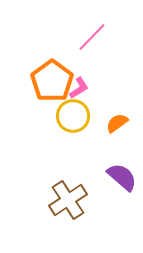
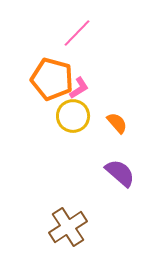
pink line: moved 15 px left, 4 px up
orange pentagon: moved 2 px up; rotated 21 degrees counterclockwise
orange semicircle: rotated 85 degrees clockwise
purple semicircle: moved 2 px left, 4 px up
brown cross: moved 27 px down
